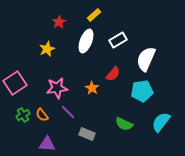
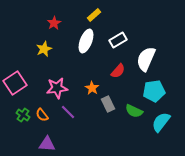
red star: moved 5 px left, 1 px down
yellow star: moved 3 px left
red semicircle: moved 5 px right, 3 px up
cyan pentagon: moved 12 px right
green cross: rotated 24 degrees counterclockwise
green semicircle: moved 10 px right, 13 px up
gray rectangle: moved 21 px right, 30 px up; rotated 42 degrees clockwise
